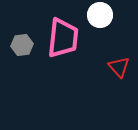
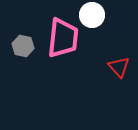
white circle: moved 8 px left
gray hexagon: moved 1 px right, 1 px down; rotated 20 degrees clockwise
